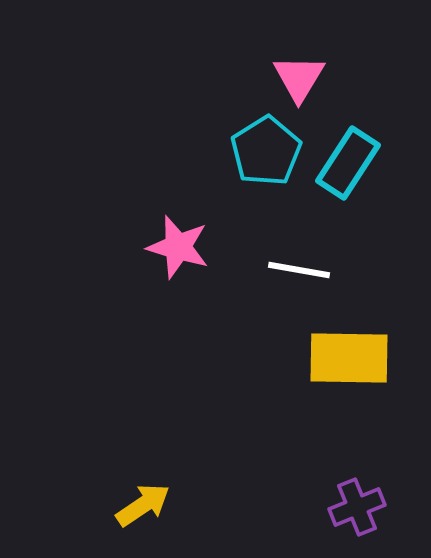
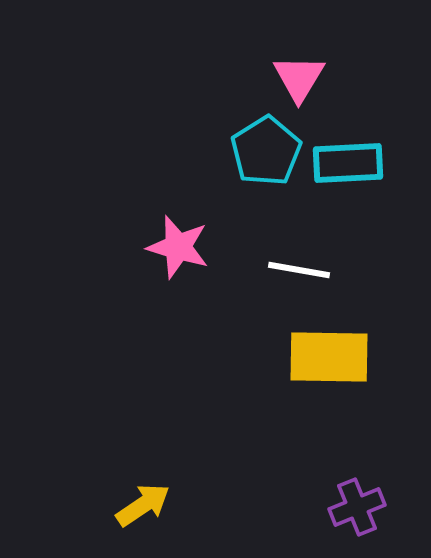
cyan rectangle: rotated 54 degrees clockwise
yellow rectangle: moved 20 px left, 1 px up
